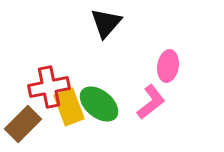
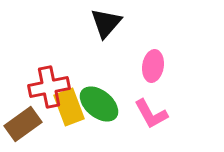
pink ellipse: moved 15 px left
pink L-shape: moved 12 px down; rotated 99 degrees clockwise
brown rectangle: rotated 9 degrees clockwise
